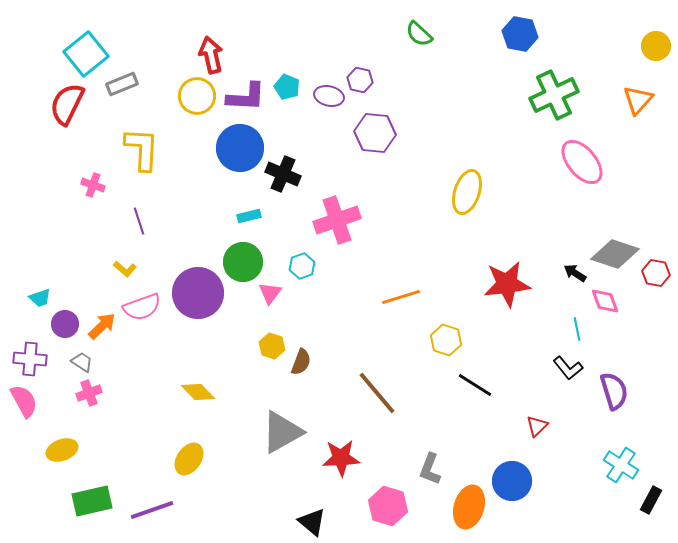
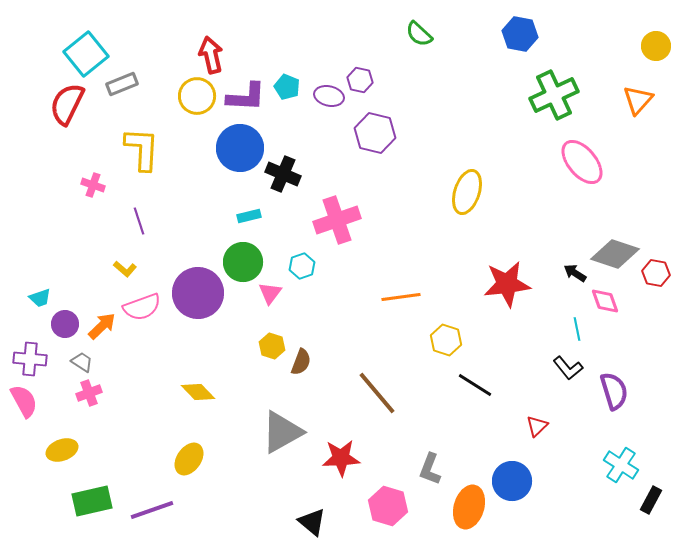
purple hexagon at (375, 133): rotated 9 degrees clockwise
orange line at (401, 297): rotated 9 degrees clockwise
